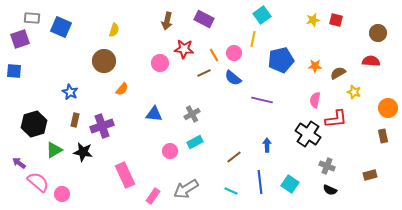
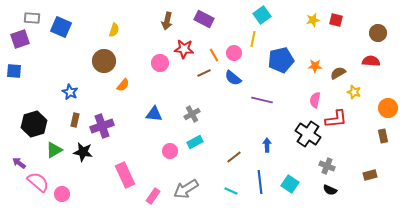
orange semicircle at (122, 89): moved 1 px right, 4 px up
